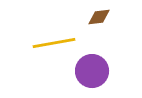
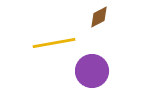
brown diamond: rotated 20 degrees counterclockwise
